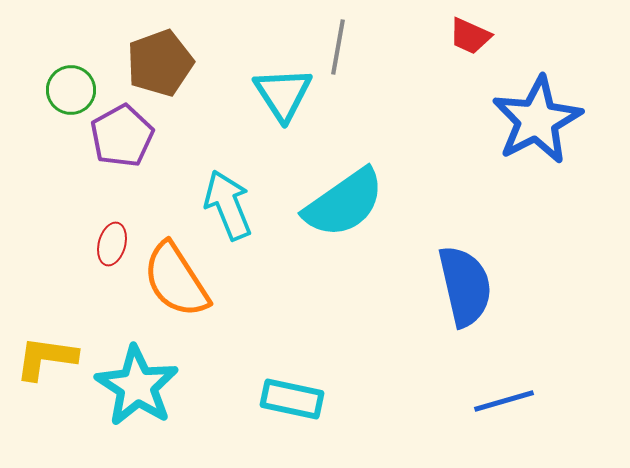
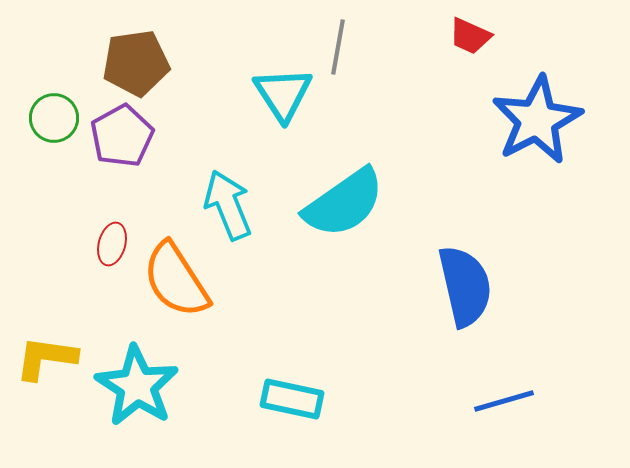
brown pentagon: moved 24 px left; rotated 12 degrees clockwise
green circle: moved 17 px left, 28 px down
